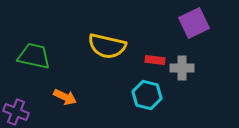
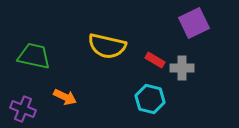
red rectangle: rotated 24 degrees clockwise
cyan hexagon: moved 3 px right, 4 px down
purple cross: moved 7 px right, 3 px up
